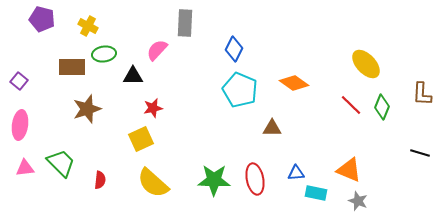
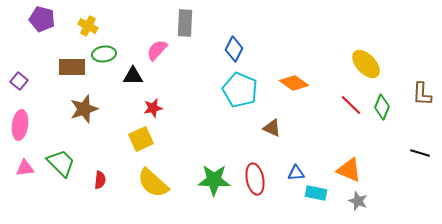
brown star: moved 3 px left
brown triangle: rotated 24 degrees clockwise
